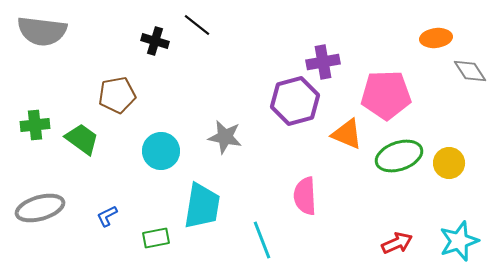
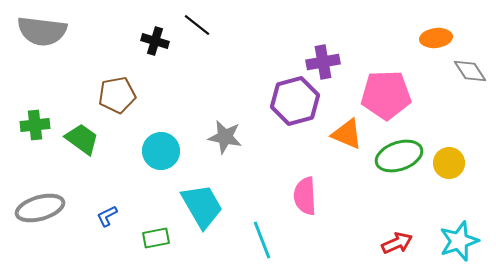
cyan trapezoid: rotated 39 degrees counterclockwise
